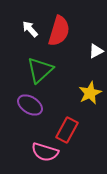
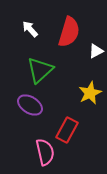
red semicircle: moved 10 px right, 1 px down
pink semicircle: rotated 120 degrees counterclockwise
